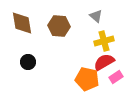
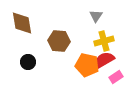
gray triangle: rotated 24 degrees clockwise
brown hexagon: moved 15 px down
red semicircle: moved 2 px up
orange pentagon: moved 14 px up
